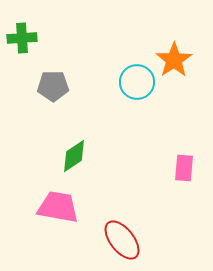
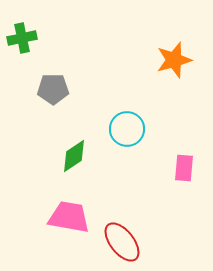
green cross: rotated 8 degrees counterclockwise
orange star: rotated 18 degrees clockwise
cyan circle: moved 10 px left, 47 px down
gray pentagon: moved 3 px down
pink trapezoid: moved 11 px right, 10 px down
red ellipse: moved 2 px down
